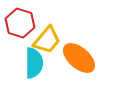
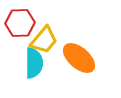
red hexagon: rotated 20 degrees counterclockwise
yellow trapezoid: moved 3 px left
